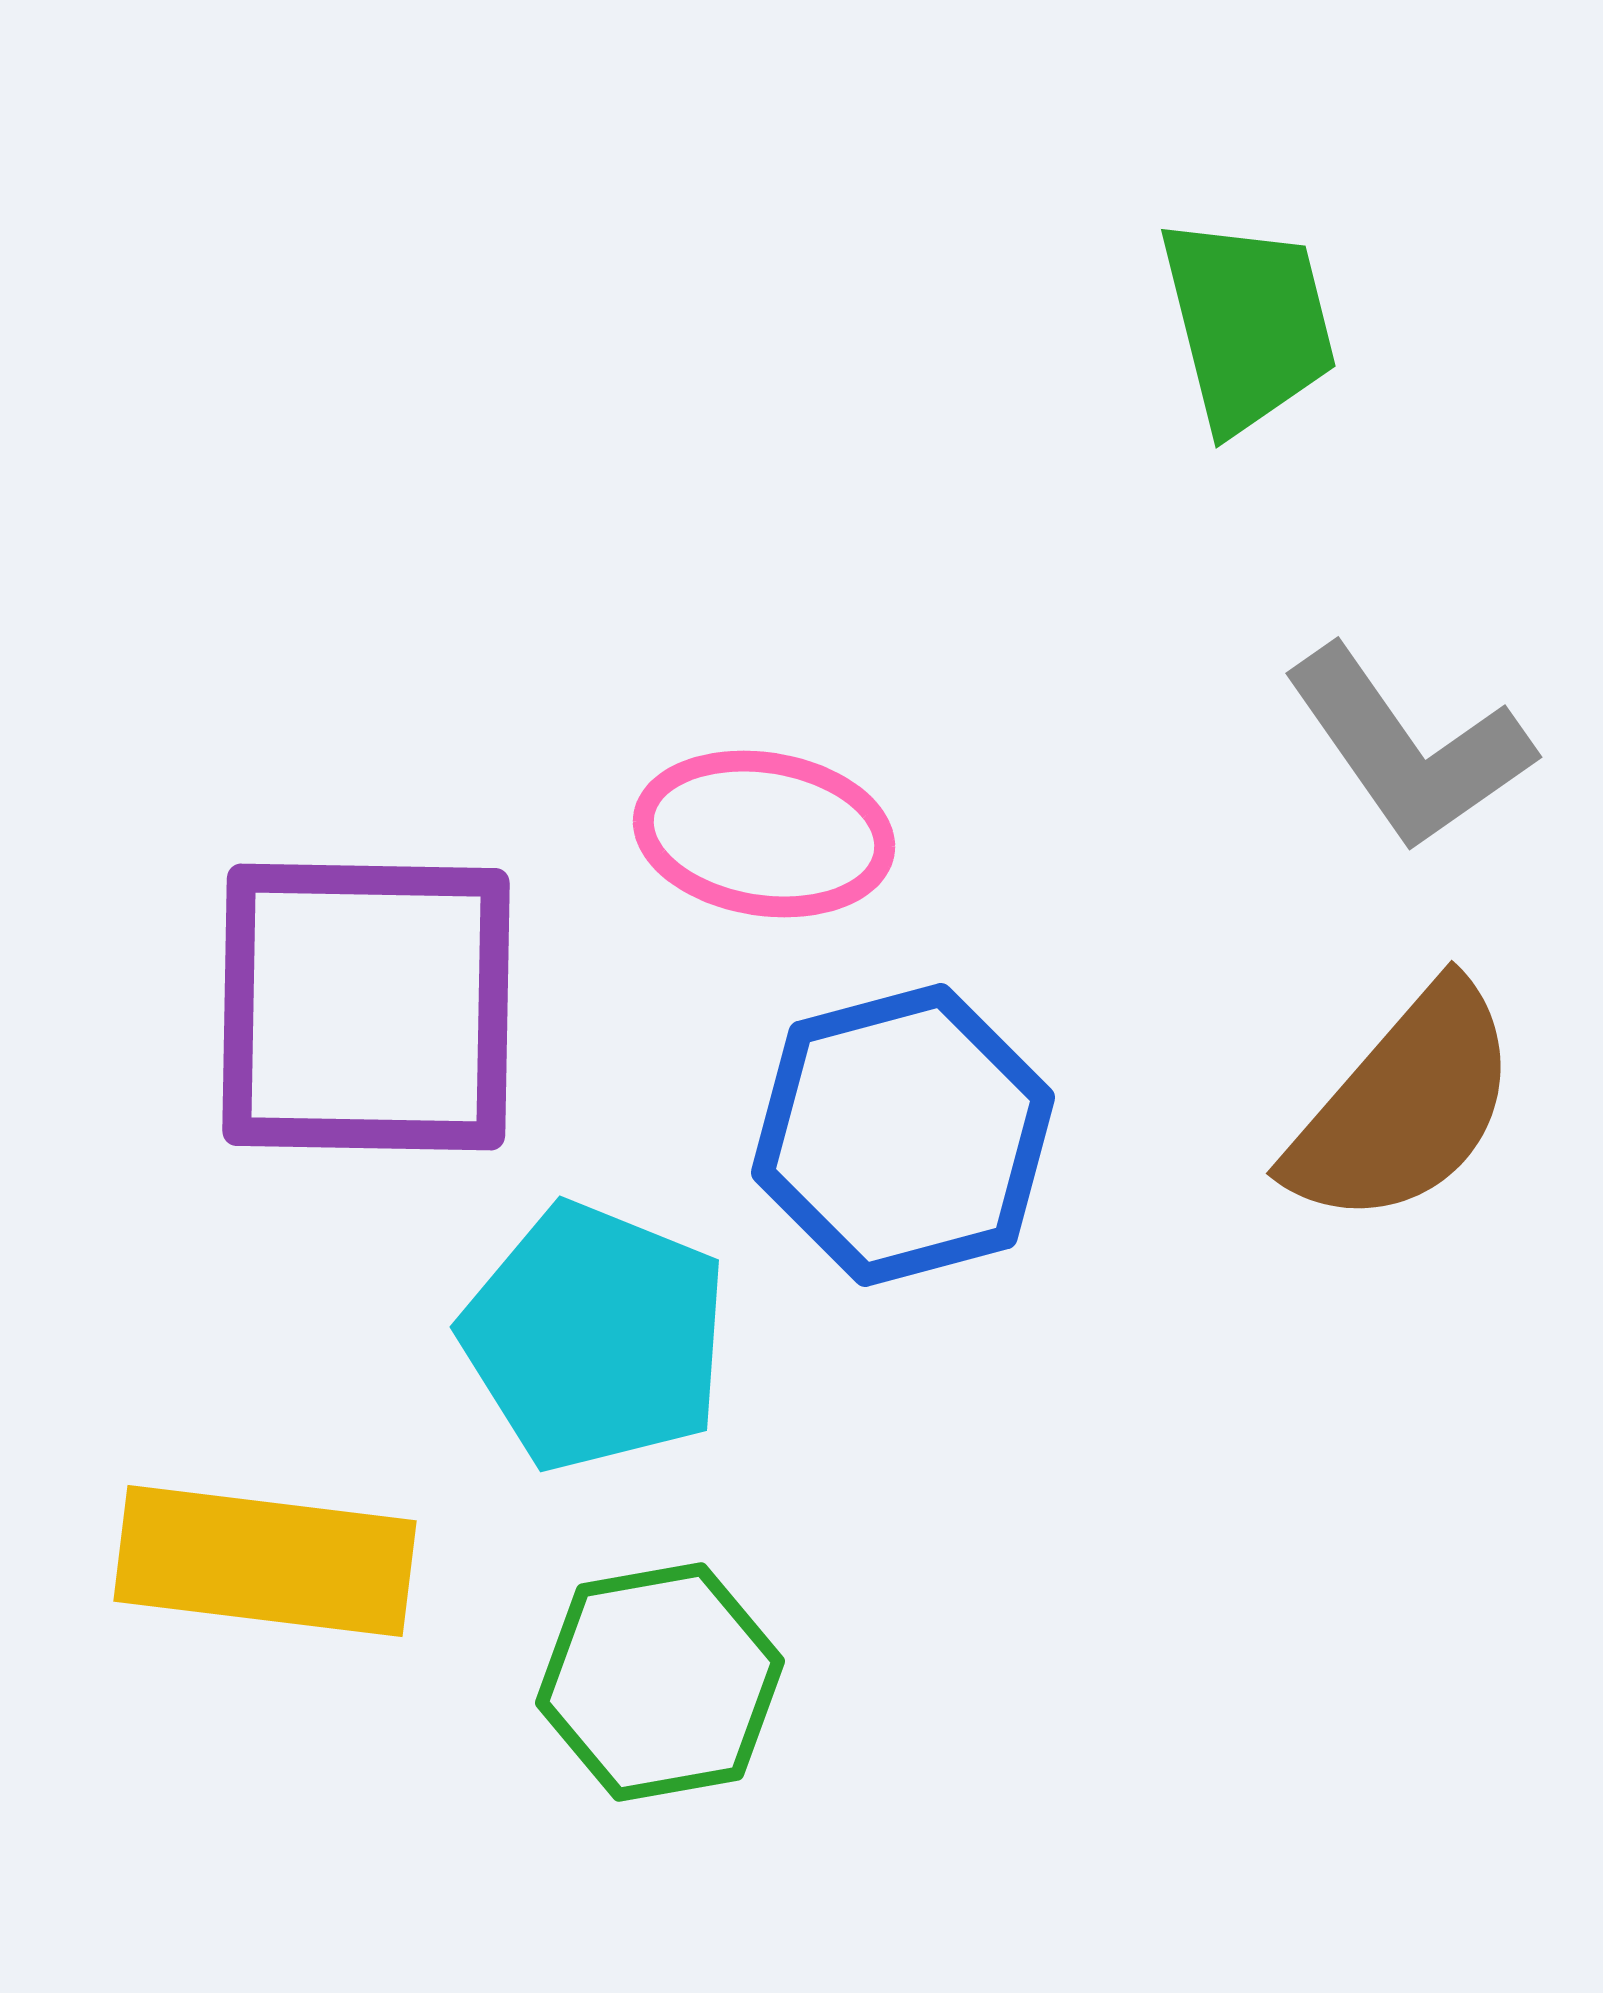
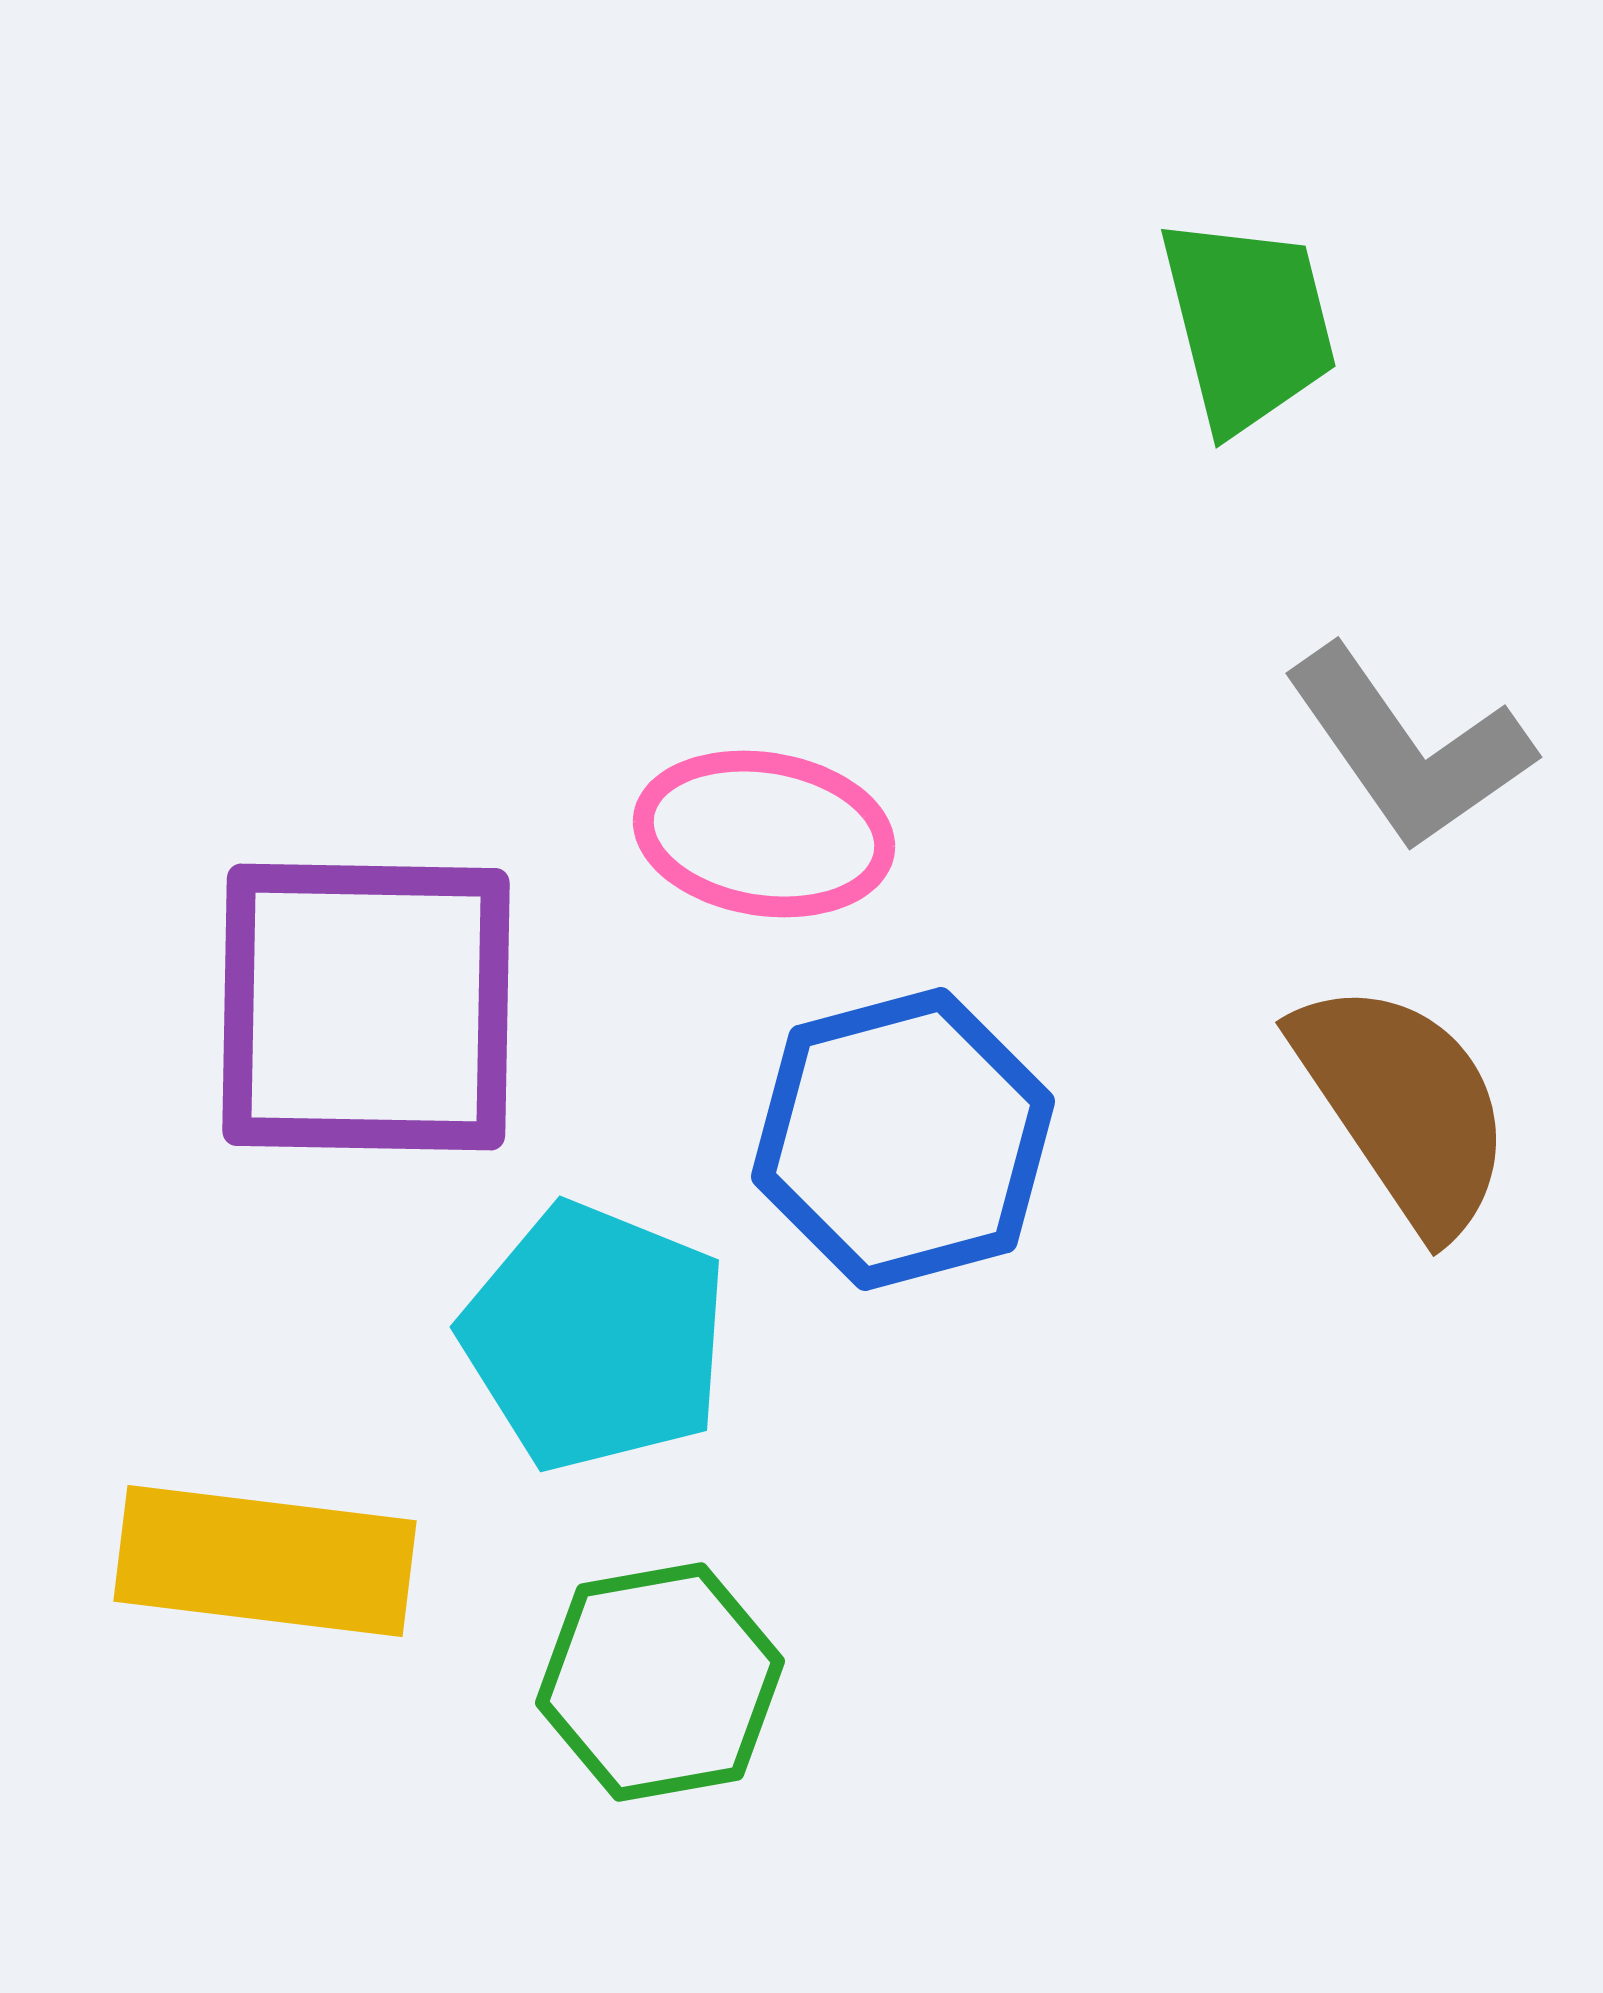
brown semicircle: rotated 75 degrees counterclockwise
blue hexagon: moved 4 px down
